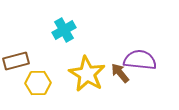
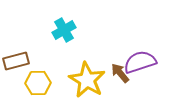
purple semicircle: moved 2 px down; rotated 24 degrees counterclockwise
yellow star: moved 6 px down
